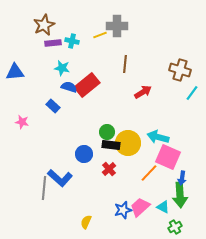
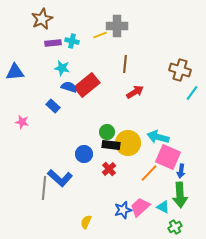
brown star: moved 2 px left, 6 px up
red arrow: moved 8 px left
blue arrow: moved 1 px left, 7 px up
